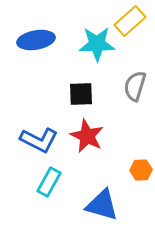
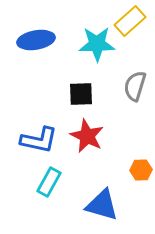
blue L-shape: rotated 15 degrees counterclockwise
